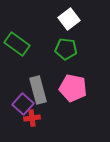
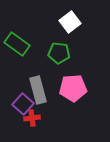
white square: moved 1 px right, 3 px down
green pentagon: moved 7 px left, 4 px down
pink pentagon: rotated 16 degrees counterclockwise
